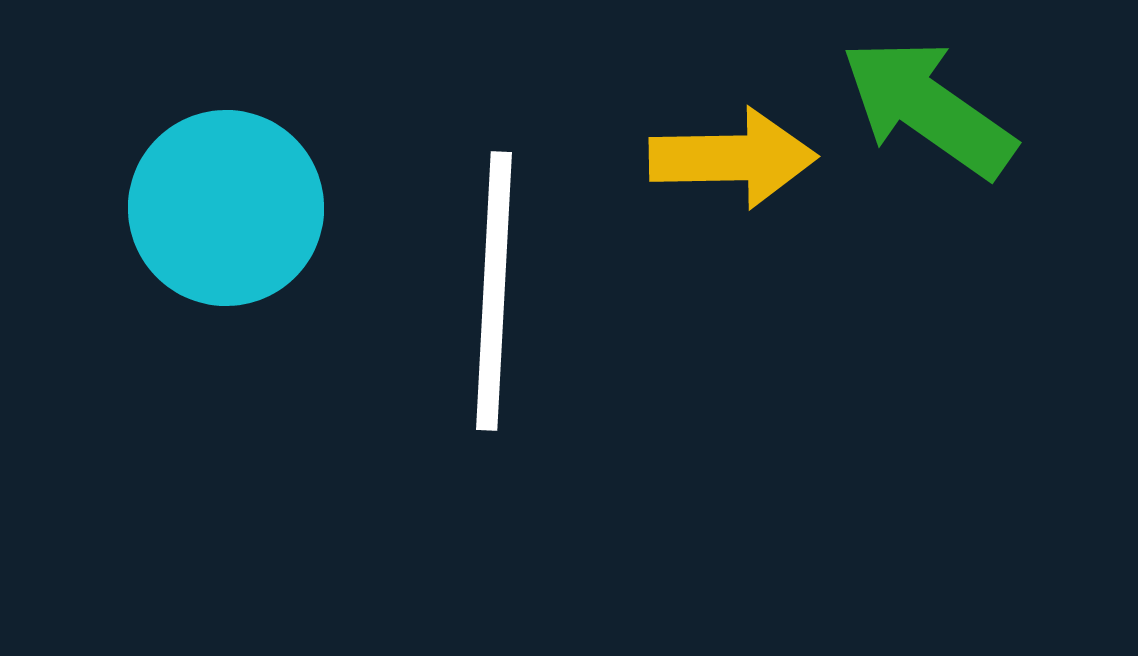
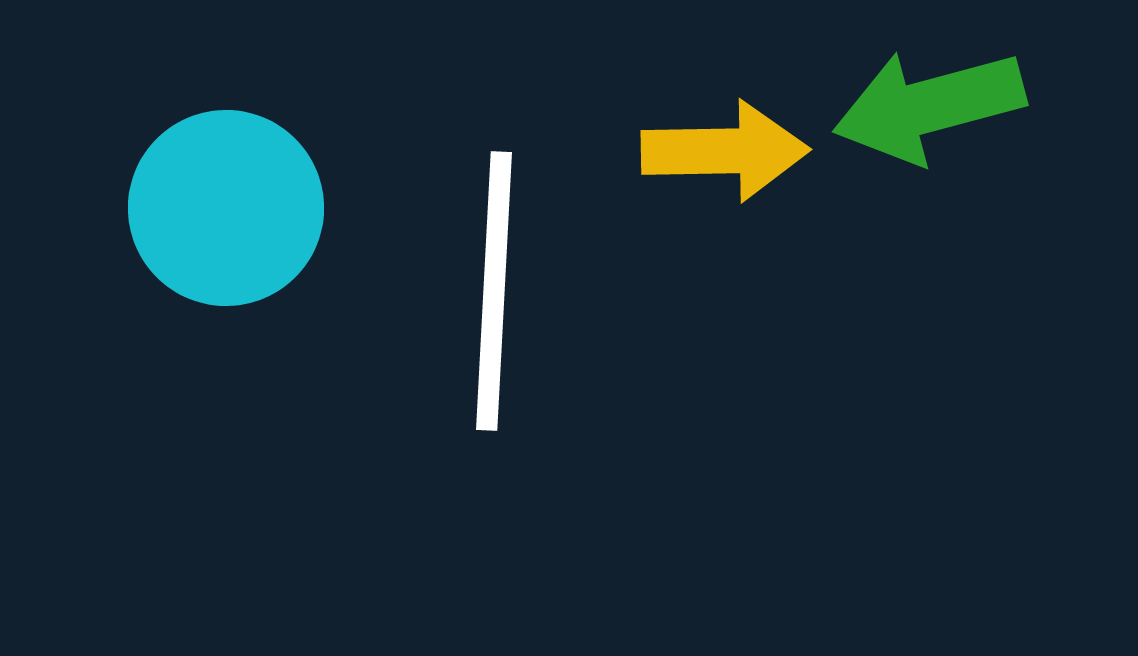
green arrow: moved 1 px right, 2 px up; rotated 50 degrees counterclockwise
yellow arrow: moved 8 px left, 7 px up
